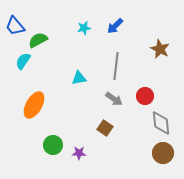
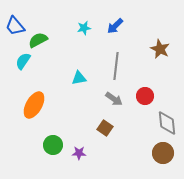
gray diamond: moved 6 px right
